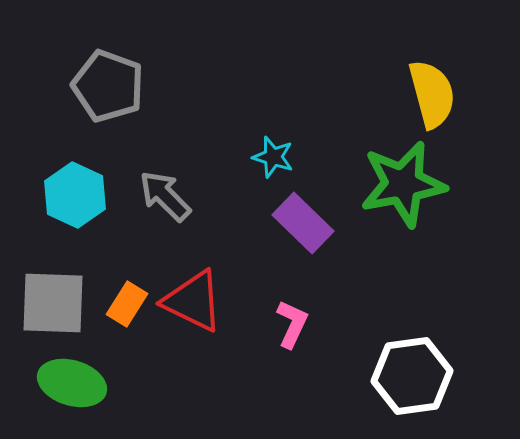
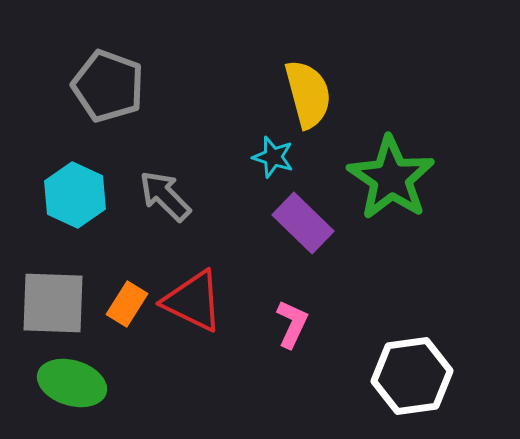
yellow semicircle: moved 124 px left
green star: moved 12 px left, 6 px up; rotated 28 degrees counterclockwise
